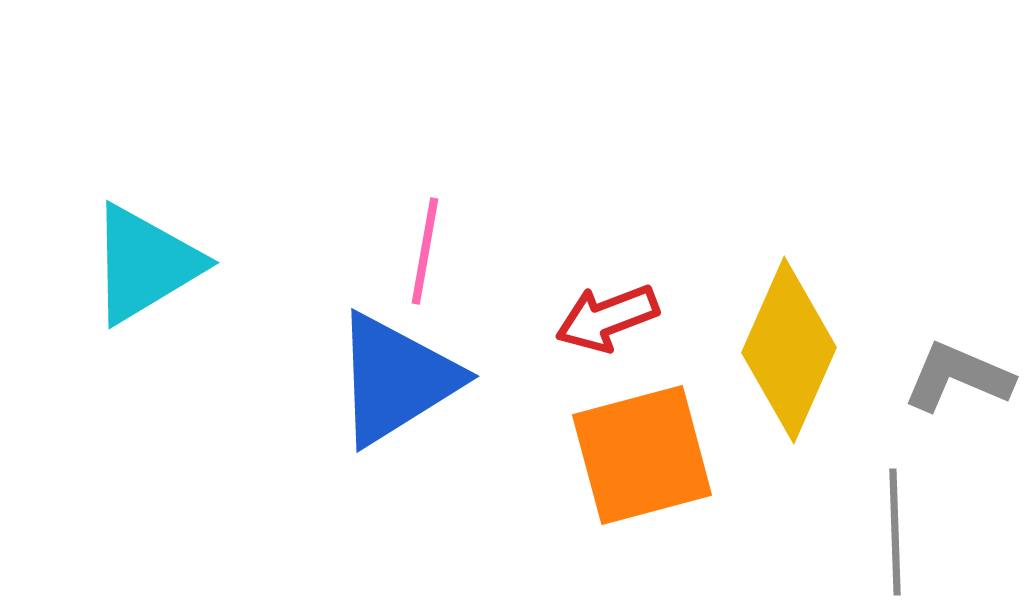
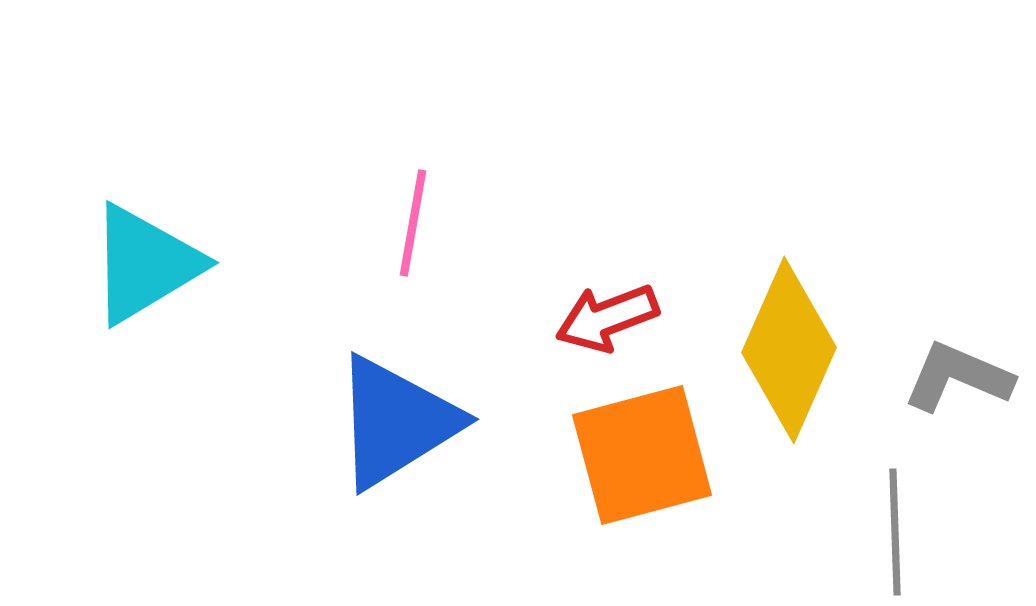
pink line: moved 12 px left, 28 px up
blue triangle: moved 43 px down
